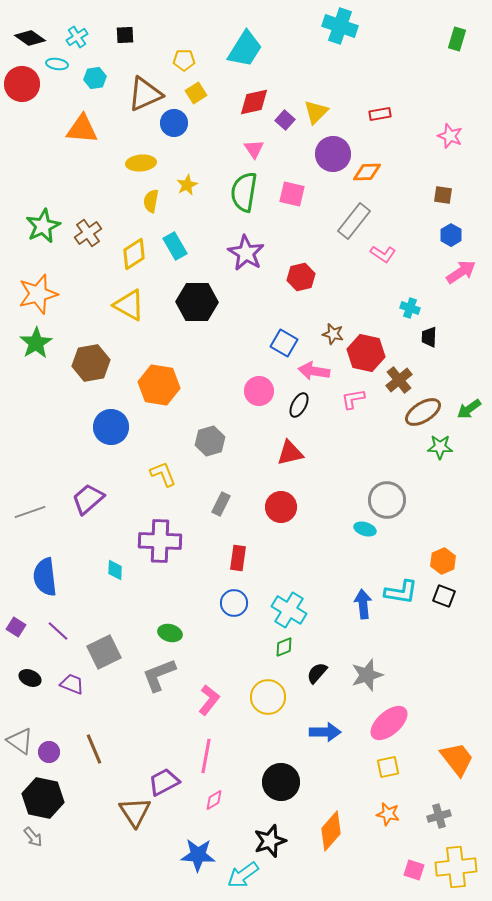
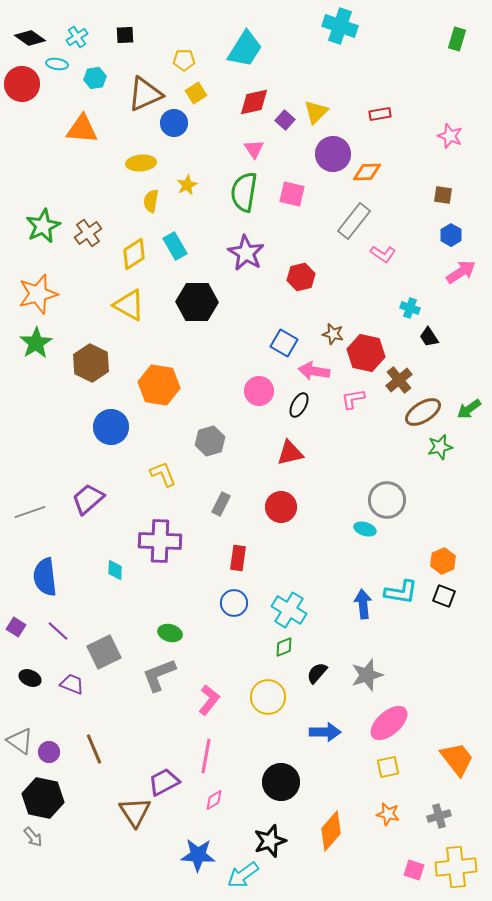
black trapezoid at (429, 337): rotated 35 degrees counterclockwise
brown hexagon at (91, 363): rotated 24 degrees counterclockwise
green star at (440, 447): rotated 15 degrees counterclockwise
